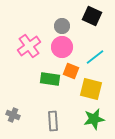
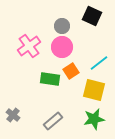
cyan line: moved 4 px right, 6 px down
orange square: rotated 35 degrees clockwise
yellow square: moved 3 px right, 1 px down
gray cross: rotated 16 degrees clockwise
gray rectangle: rotated 54 degrees clockwise
